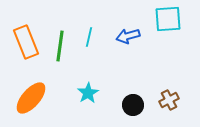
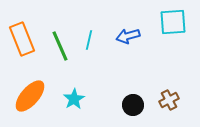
cyan square: moved 5 px right, 3 px down
cyan line: moved 3 px down
orange rectangle: moved 4 px left, 3 px up
green line: rotated 32 degrees counterclockwise
cyan star: moved 14 px left, 6 px down
orange ellipse: moved 1 px left, 2 px up
